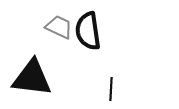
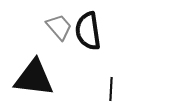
gray trapezoid: rotated 24 degrees clockwise
black triangle: moved 2 px right
